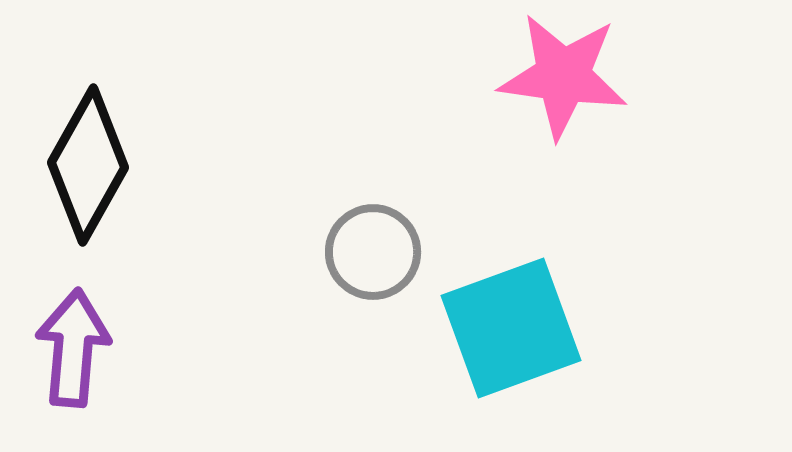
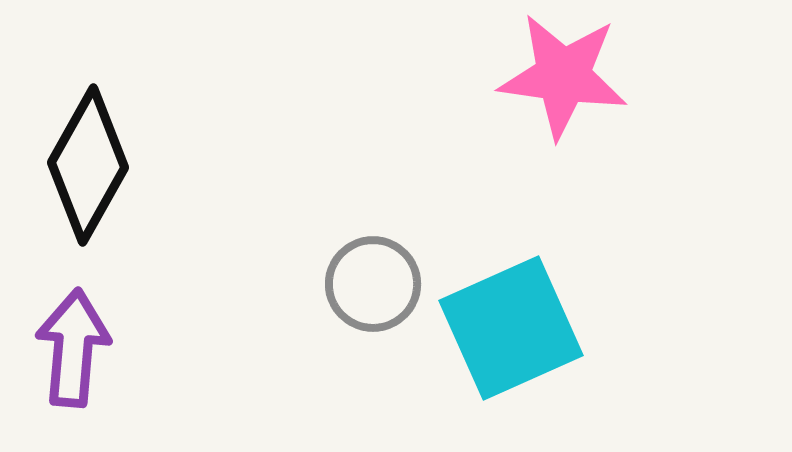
gray circle: moved 32 px down
cyan square: rotated 4 degrees counterclockwise
